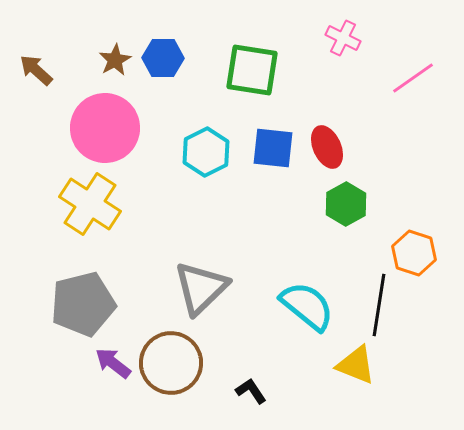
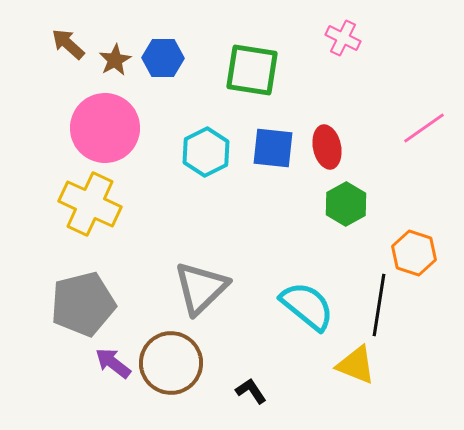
brown arrow: moved 32 px right, 26 px up
pink line: moved 11 px right, 50 px down
red ellipse: rotated 12 degrees clockwise
yellow cross: rotated 8 degrees counterclockwise
